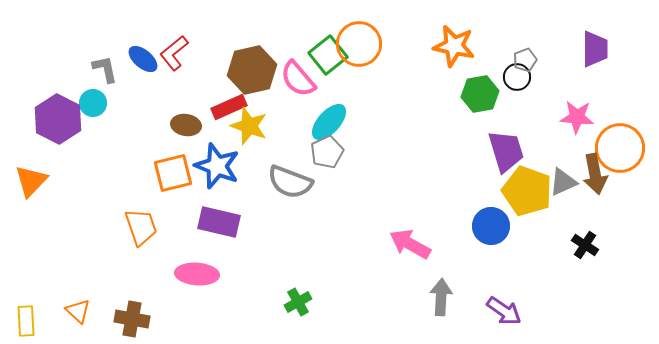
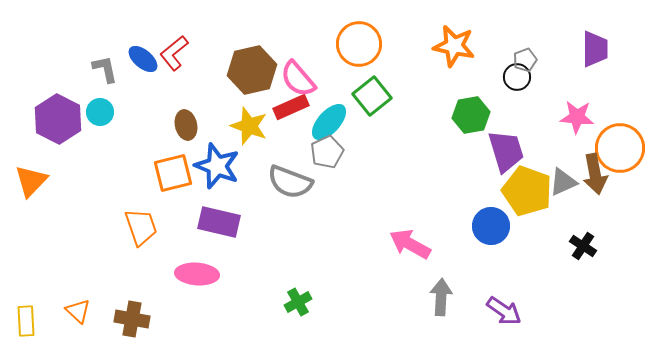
green square at (328, 55): moved 44 px right, 41 px down
green hexagon at (480, 94): moved 9 px left, 21 px down
cyan circle at (93, 103): moved 7 px right, 9 px down
red rectangle at (229, 107): moved 62 px right
brown ellipse at (186, 125): rotated 68 degrees clockwise
black cross at (585, 245): moved 2 px left, 1 px down
